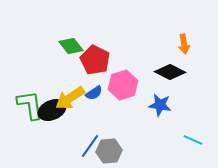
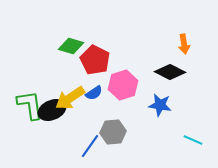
green diamond: rotated 35 degrees counterclockwise
gray hexagon: moved 4 px right, 19 px up
